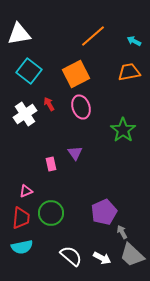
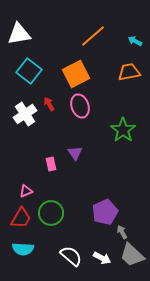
cyan arrow: moved 1 px right
pink ellipse: moved 1 px left, 1 px up
purple pentagon: moved 1 px right
red trapezoid: rotated 25 degrees clockwise
cyan semicircle: moved 1 px right, 2 px down; rotated 15 degrees clockwise
